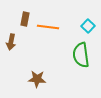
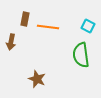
cyan square: rotated 16 degrees counterclockwise
brown star: rotated 18 degrees clockwise
